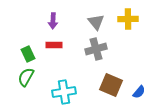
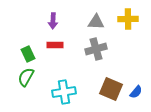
gray triangle: rotated 48 degrees counterclockwise
red rectangle: moved 1 px right
brown square: moved 4 px down
blue semicircle: moved 3 px left
